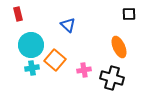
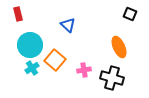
black square: moved 1 px right; rotated 24 degrees clockwise
cyan circle: moved 1 px left
cyan cross: rotated 24 degrees counterclockwise
